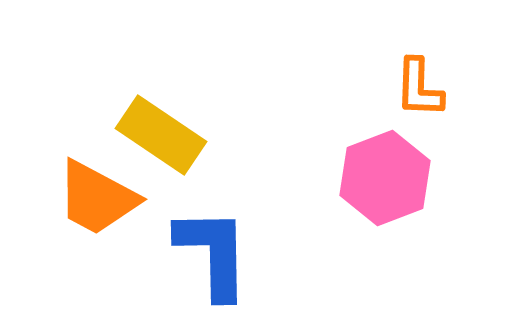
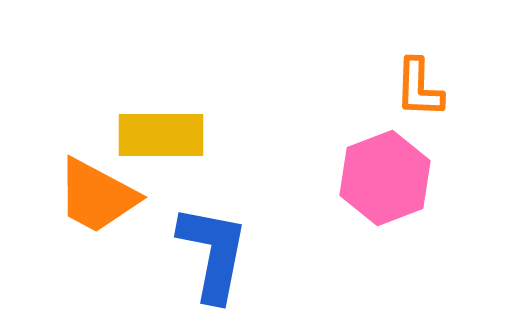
yellow rectangle: rotated 34 degrees counterclockwise
orange trapezoid: moved 2 px up
blue L-shape: rotated 12 degrees clockwise
